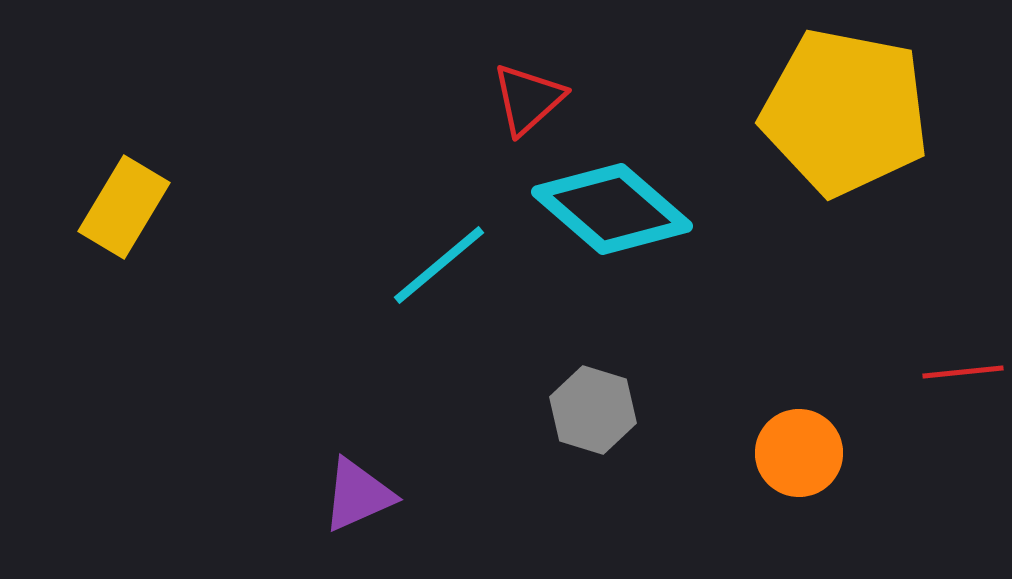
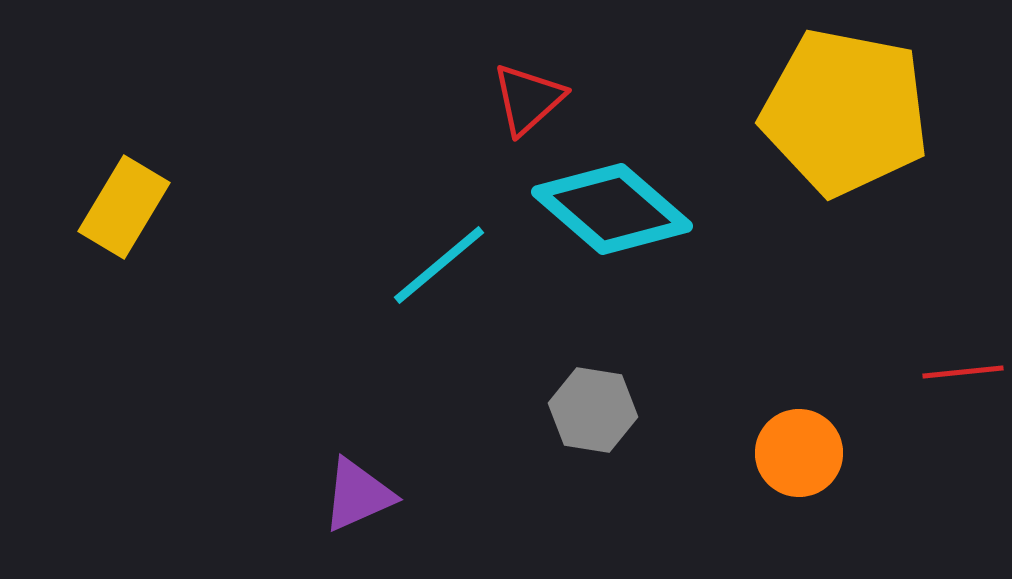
gray hexagon: rotated 8 degrees counterclockwise
